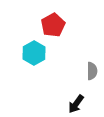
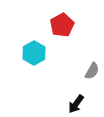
red pentagon: moved 9 px right
gray semicircle: rotated 30 degrees clockwise
